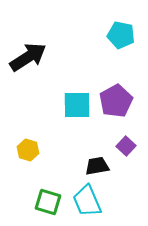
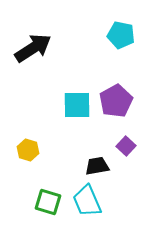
black arrow: moved 5 px right, 9 px up
